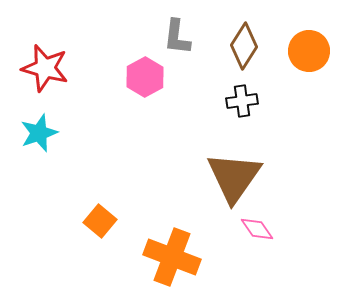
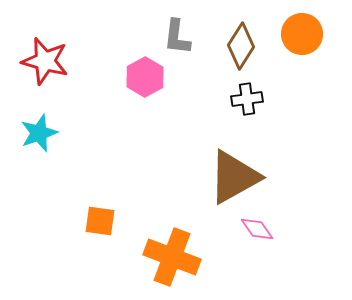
brown diamond: moved 3 px left
orange circle: moved 7 px left, 17 px up
red star: moved 7 px up
black cross: moved 5 px right, 2 px up
brown triangle: rotated 26 degrees clockwise
orange square: rotated 32 degrees counterclockwise
